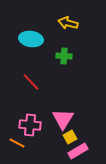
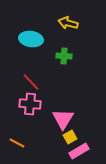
pink cross: moved 21 px up
pink rectangle: moved 1 px right
